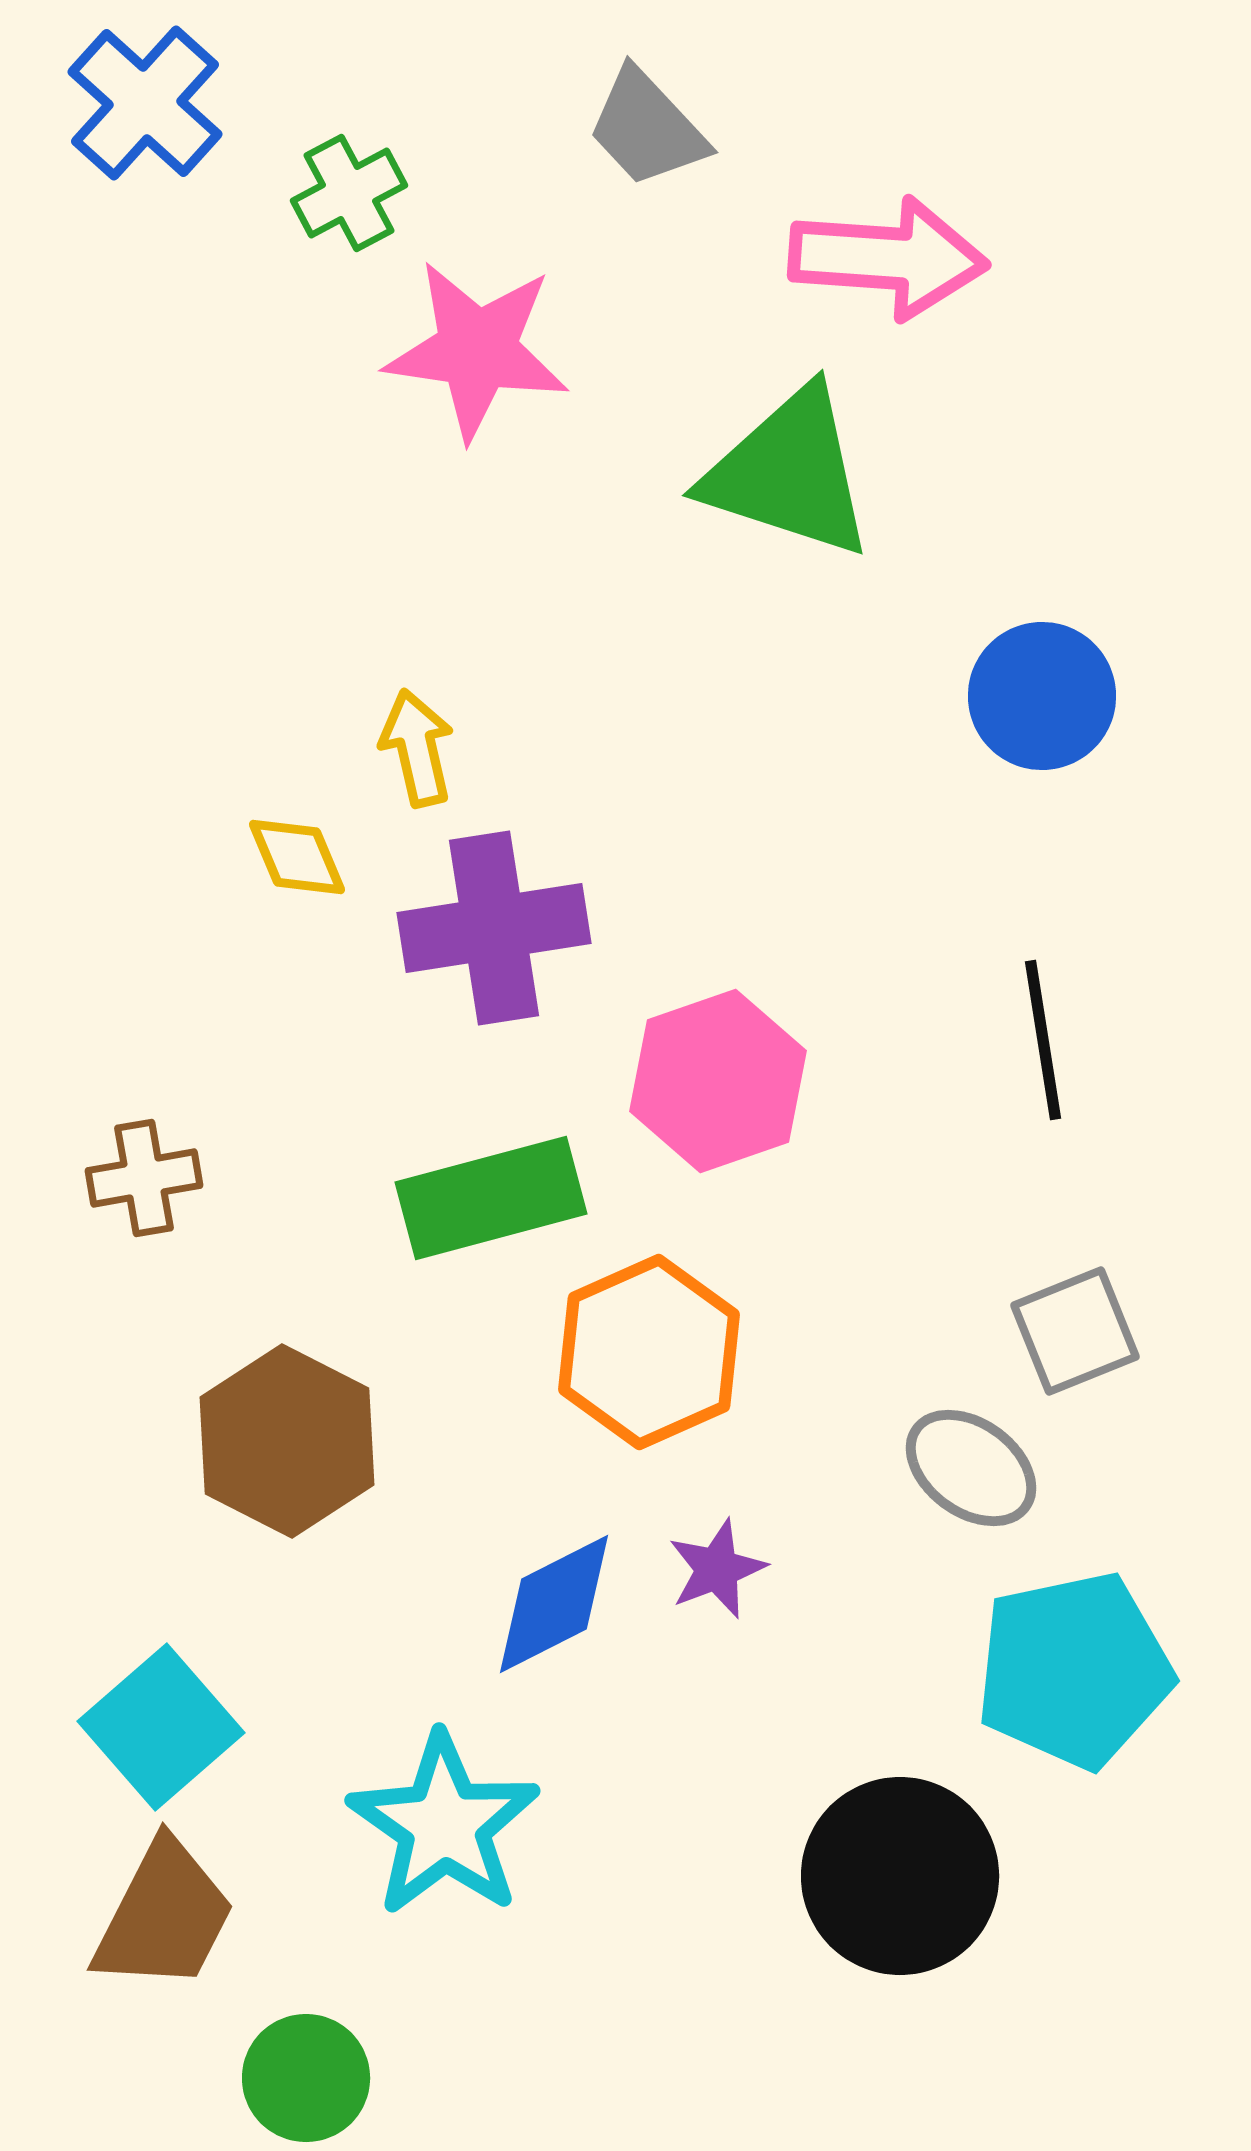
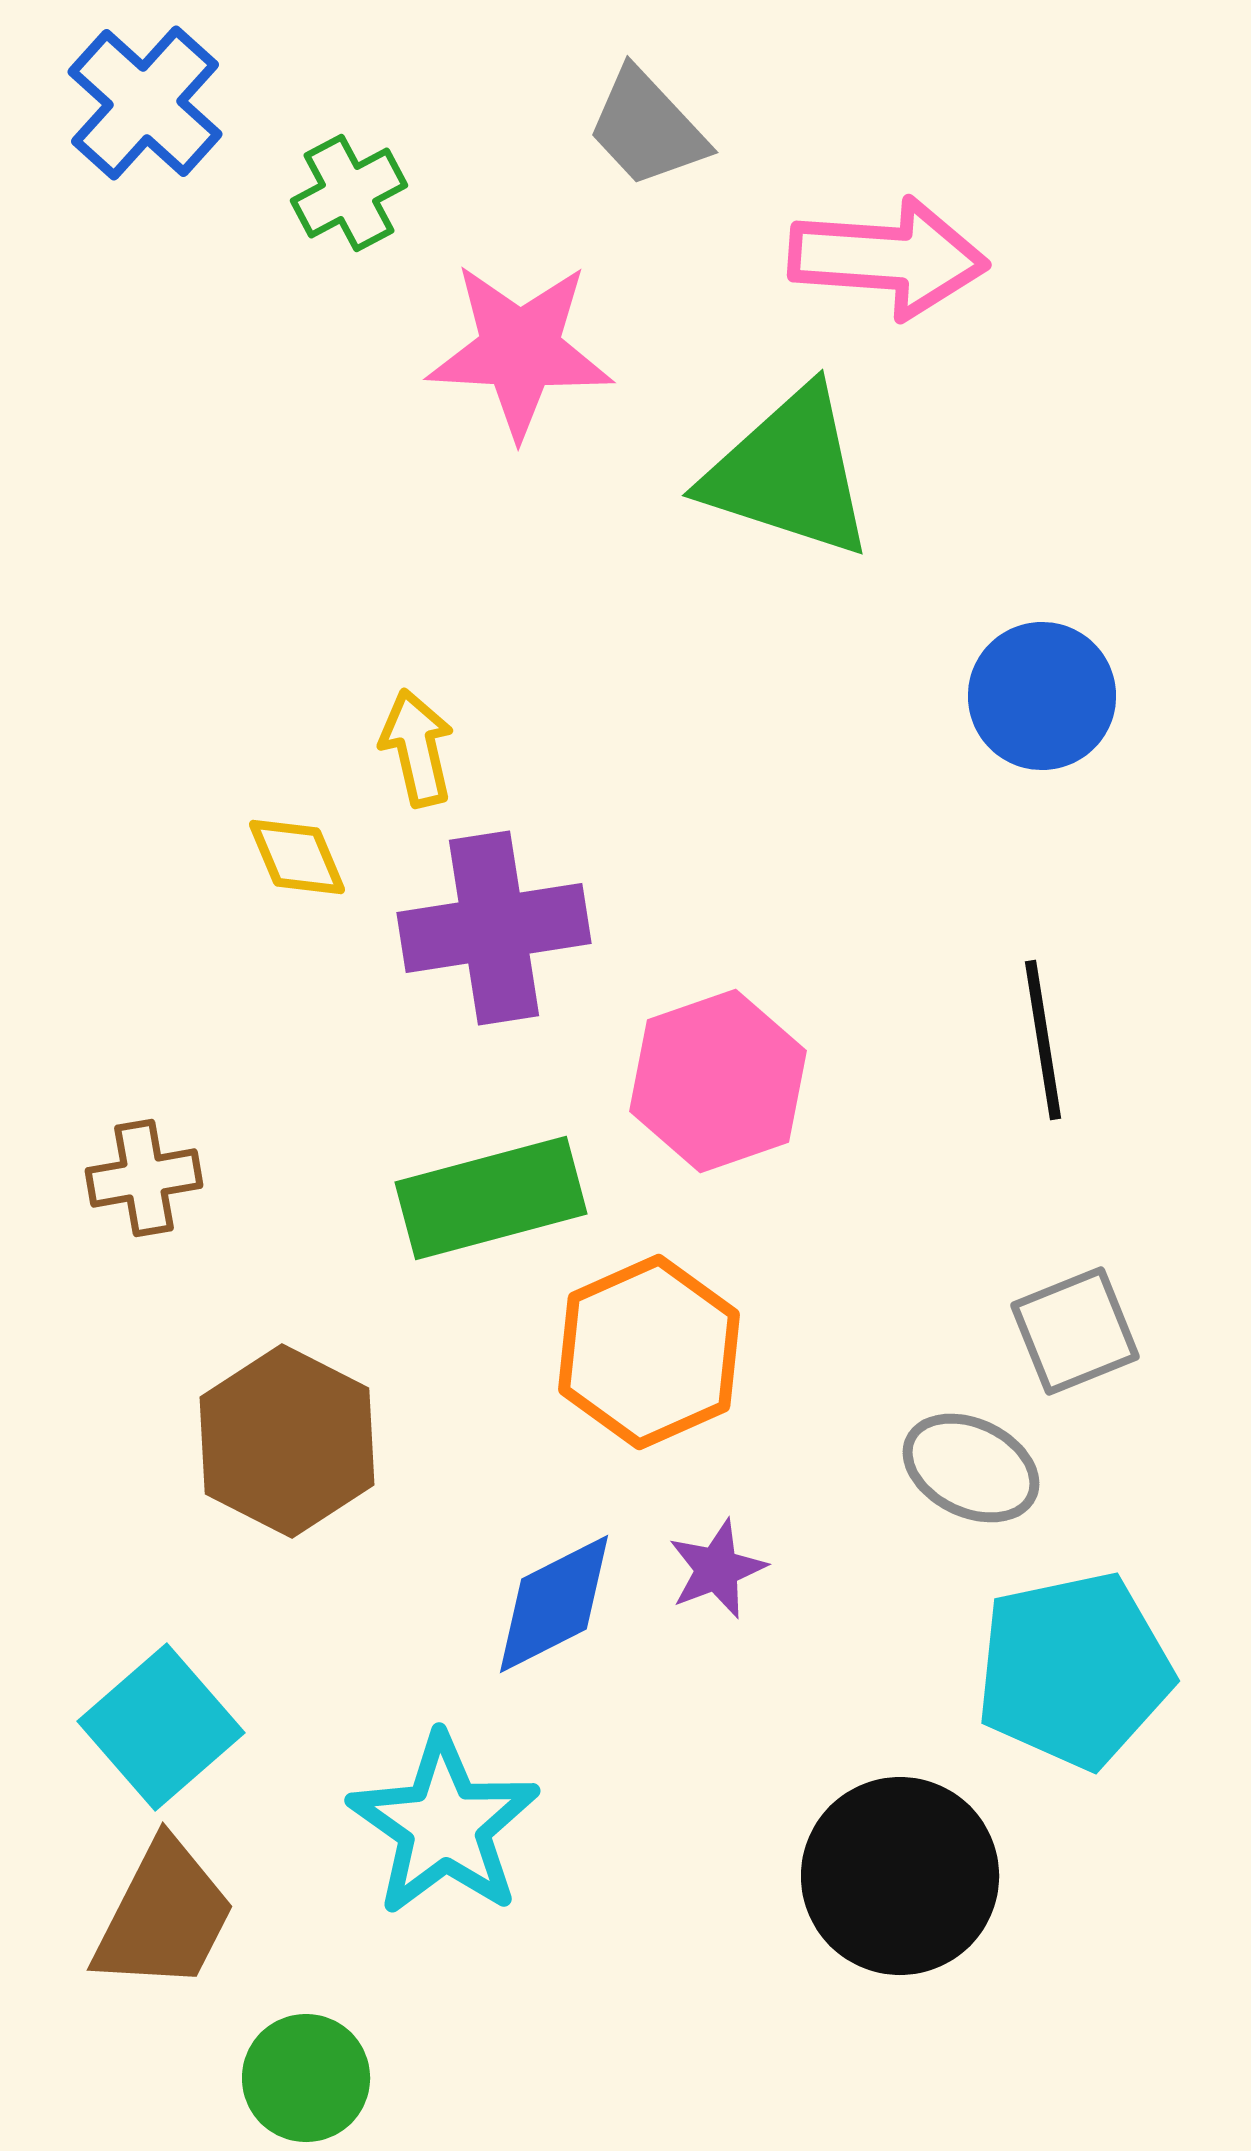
pink star: moved 43 px right; rotated 5 degrees counterclockwise
gray ellipse: rotated 10 degrees counterclockwise
